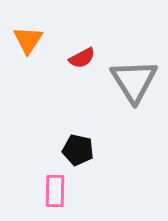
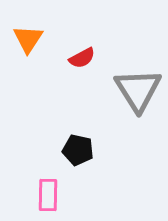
orange triangle: moved 1 px up
gray triangle: moved 4 px right, 9 px down
pink rectangle: moved 7 px left, 4 px down
